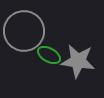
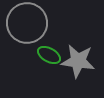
gray circle: moved 3 px right, 8 px up
